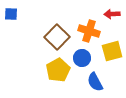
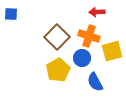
red arrow: moved 15 px left, 2 px up
orange cross: moved 5 px down
